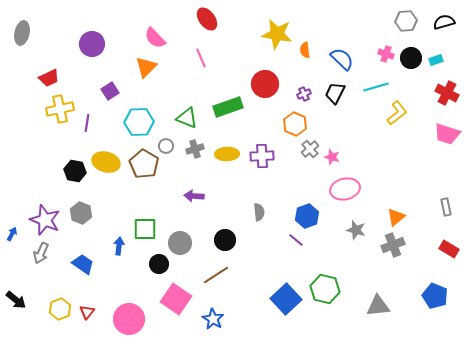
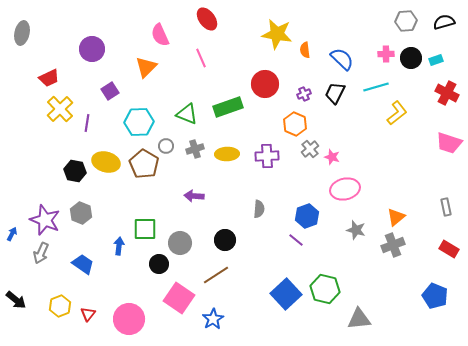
pink semicircle at (155, 38): moved 5 px right, 3 px up; rotated 20 degrees clockwise
purple circle at (92, 44): moved 5 px down
pink cross at (386, 54): rotated 21 degrees counterclockwise
yellow cross at (60, 109): rotated 32 degrees counterclockwise
green triangle at (187, 118): moved 4 px up
pink trapezoid at (447, 134): moved 2 px right, 9 px down
purple cross at (262, 156): moved 5 px right
gray semicircle at (259, 212): moved 3 px up; rotated 12 degrees clockwise
pink square at (176, 299): moved 3 px right, 1 px up
blue square at (286, 299): moved 5 px up
gray triangle at (378, 306): moved 19 px left, 13 px down
yellow hexagon at (60, 309): moved 3 px up
red triangle at (87, 312): moved 1 px right, 2 px down
blue star at (213, 319): rotated 10 degrees clockwise
